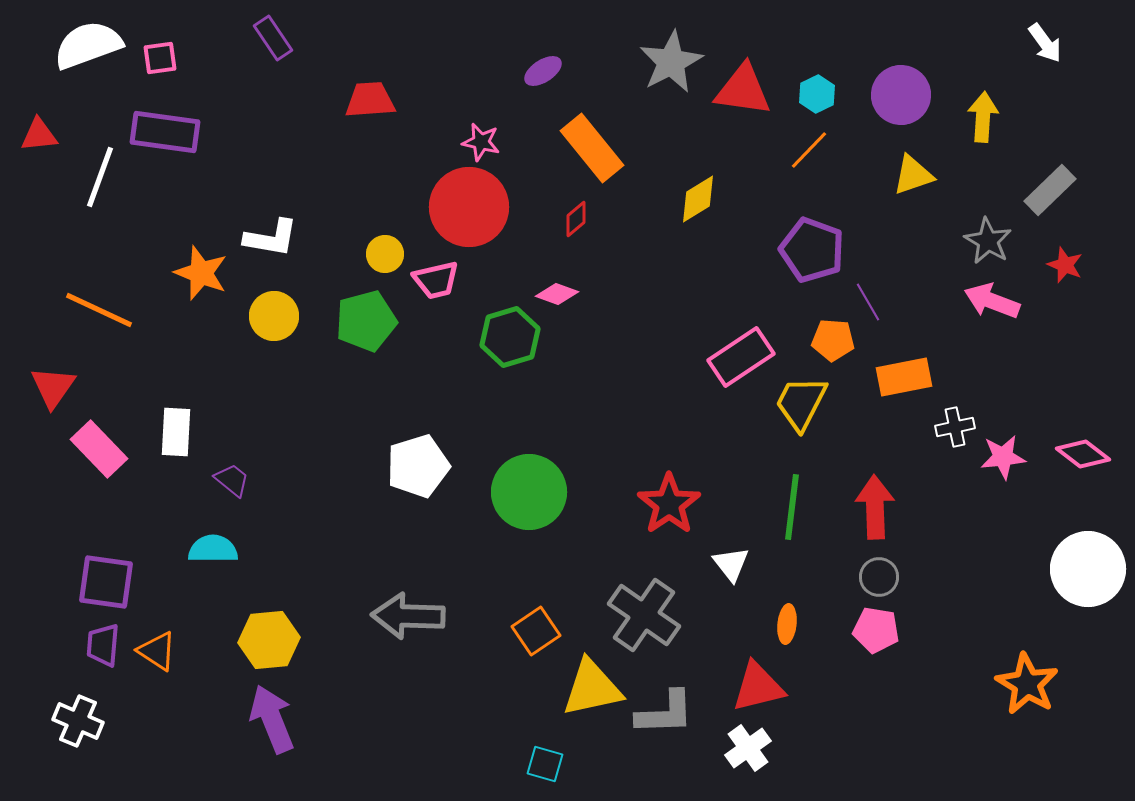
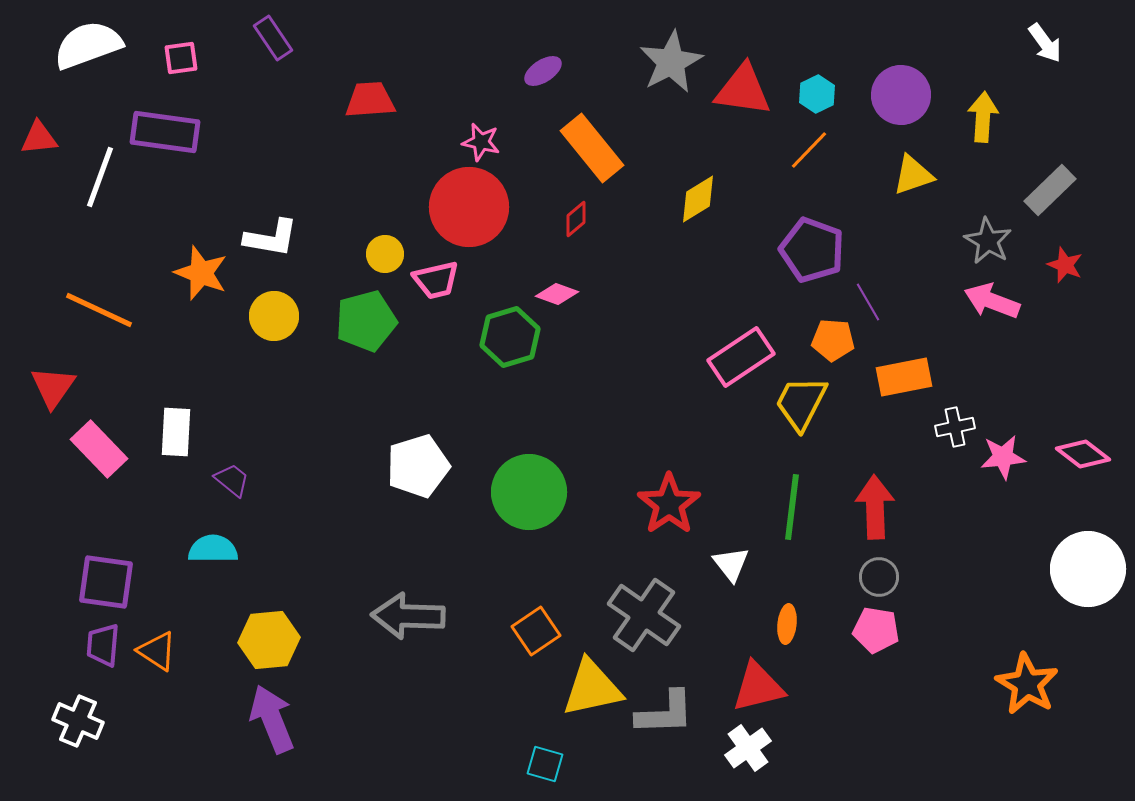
pink square at (160, 58): moved 21 px right
red triangle at (39, 135): moved 3 px down
